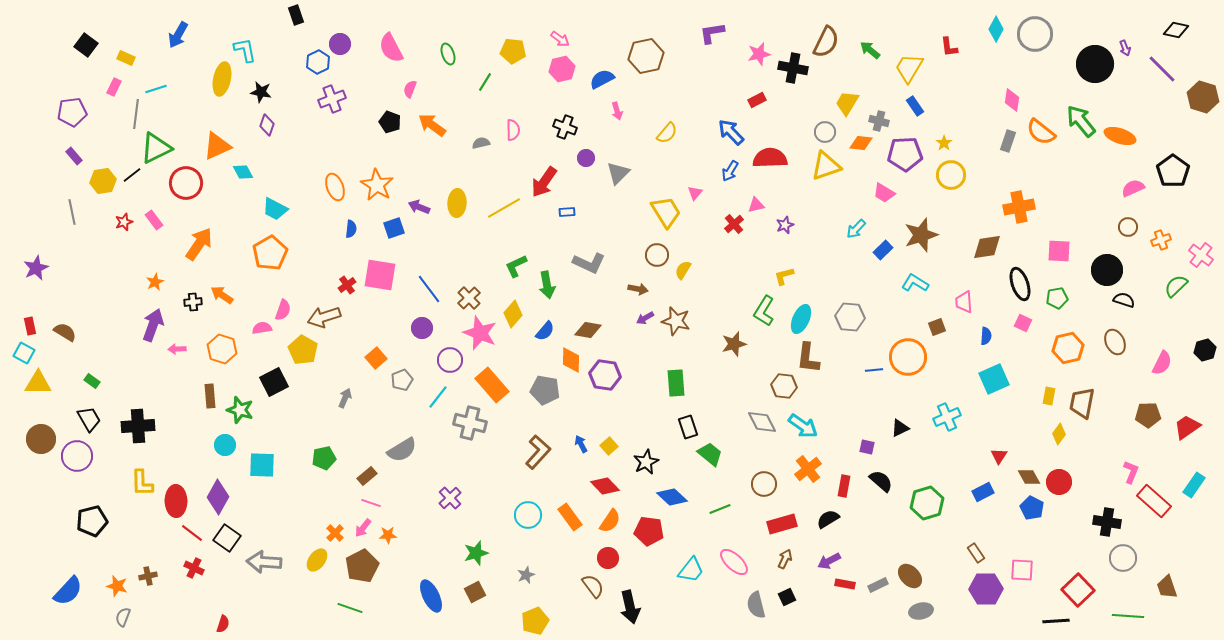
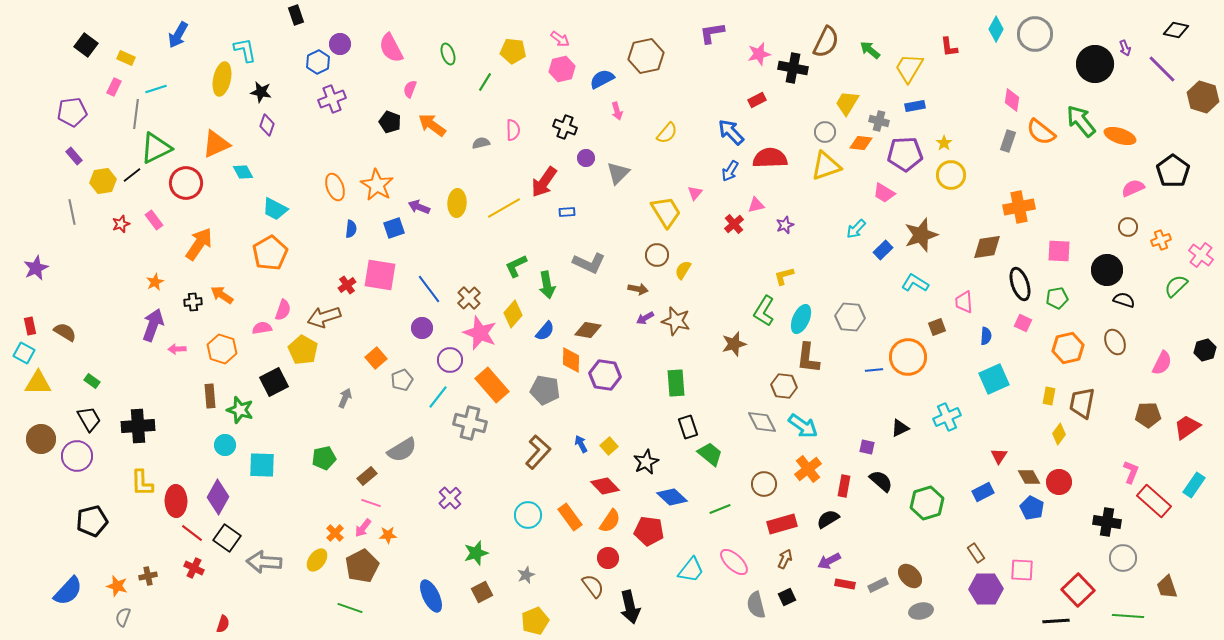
blue rectangle at (915, 106): rotated 66 degrees counterclockwise
orange triangle at (217, 146): moved 1 px left, 2 px up
red star at (124, 222): moved 3 px left, 2 px down
brown square at (475, 592): moved 7 px right
